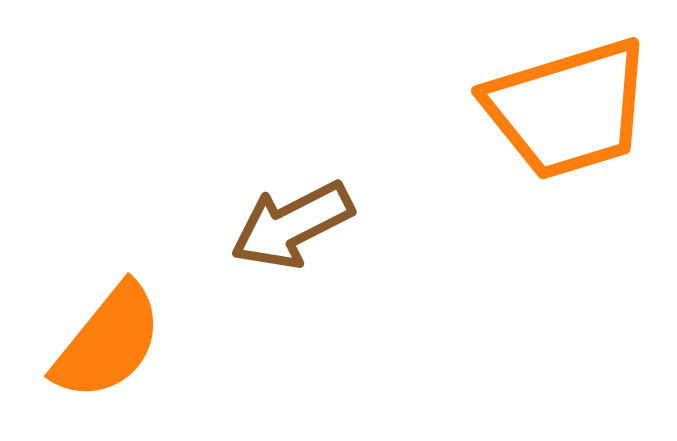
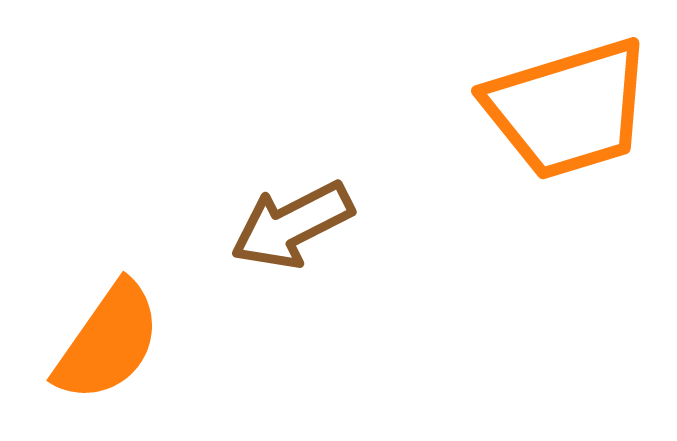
orange semicircle: rotated 4 degrees counterclockwise
